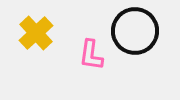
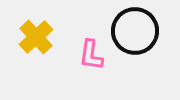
yellow cross: moved 4 px down
